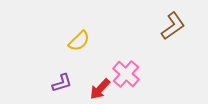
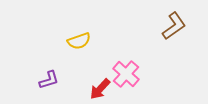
brown L-shape: moved 1 px right
yellow semicircle: rotated 25 degrees clockwise
purple L-shape: moved 13 px left, 3 px up
